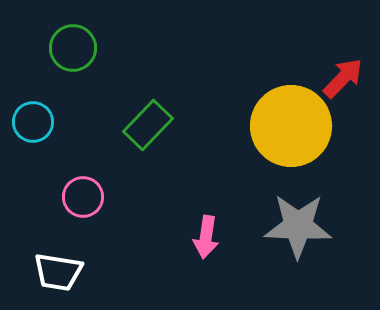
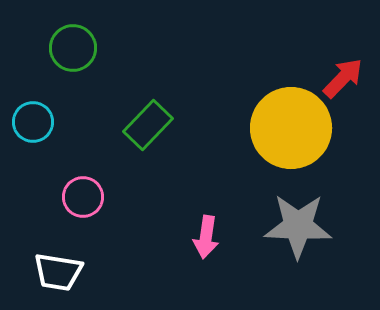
yellow circle: moved 2 px down
